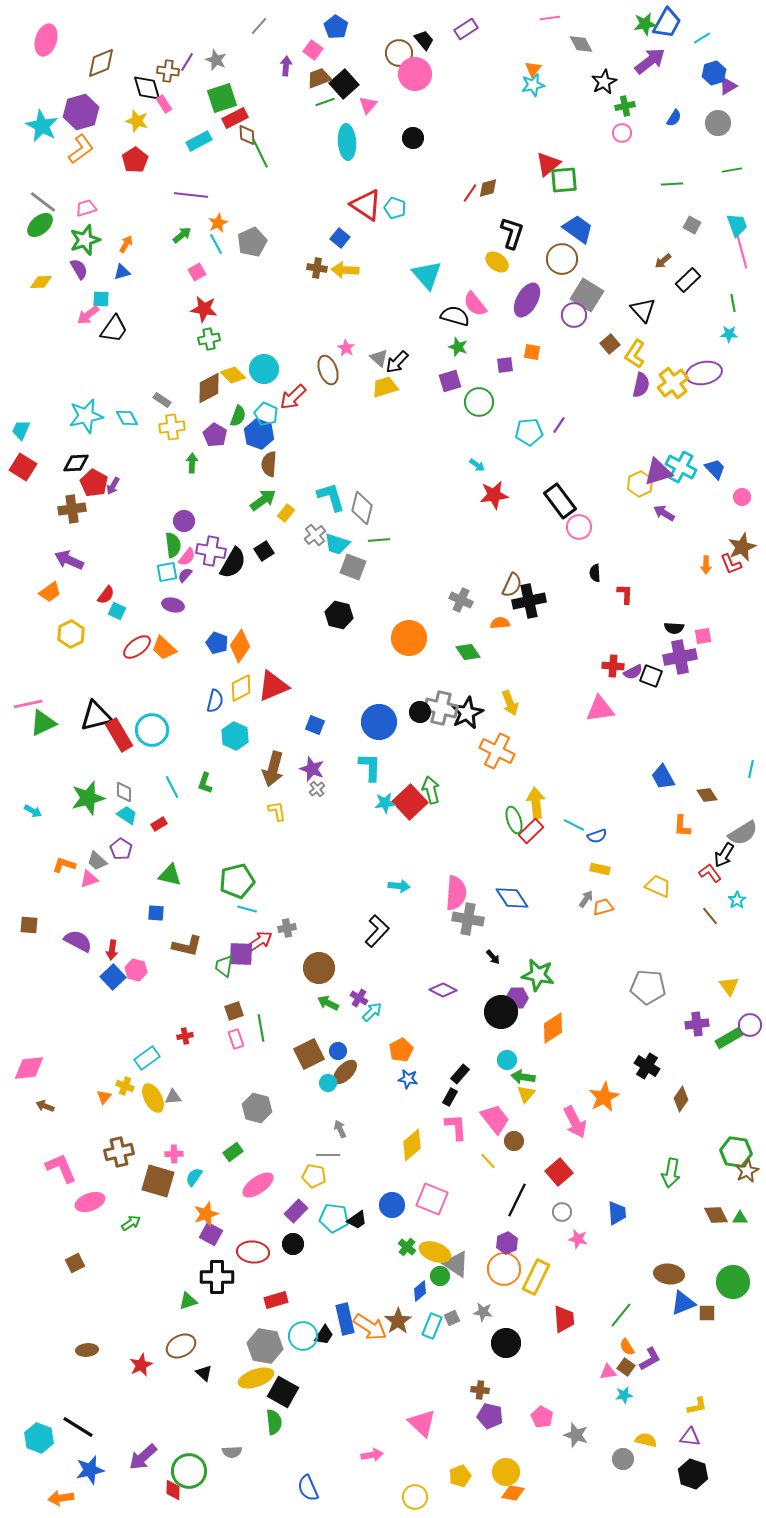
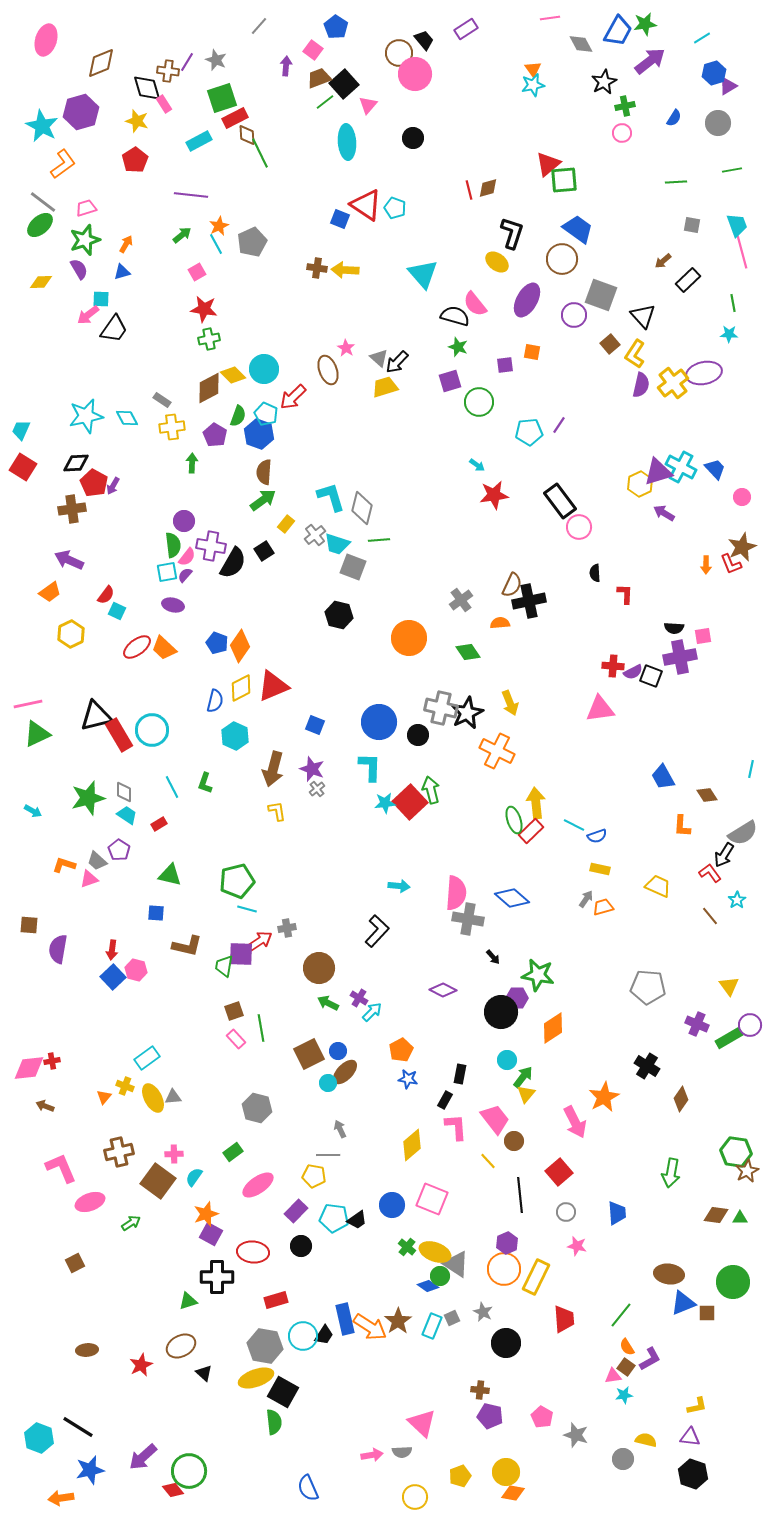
blue trapezoid at (667, 23): moved 49 px left, 8 px down
orange triangle at (533, 69): rotated 12 degrees counterclockwise
green line at (325, 102): rotated 18 degrees counterclockwise
orange L-shape at (81, 149): moved 18 px left, 15 px down
green line at (672, 184): moved 4 px right, 2 px up
red line at (470, 193): moved 1 px left, 3 px up; rotated 48 degrees counterclockwise
orange star at (218, 223): moved 1 px right, 3 px down
gray square at (692, 225): rotated 18 degrees counterclockwise
blue square at (340, 238): moved 19 px up; rotated 18 degrees counterclockwise
cyan triangle at (427, 275): moved 4 px left, 1 px up
gray square at (587, 295): moved 14 px right; rotated 12 degrees counterclockwise
black triangle at (643, 310): moved 6 px down
brown semicircle at (269, 464): moved 5 px left, 8 px down
yellow rectangle at (286, 513): moved 11 px down
purple cross at (211, 551): moved 5 px up
gray cross at (461, 600): rotated 30 degrees clockwise
black circle at (420, 712): moved 2 px left, 23 px down
green triangle at (43, 723): moved 6 px left, 11 px down
purple pentagon at (121, 849): moved 2 px left, 1 px down
blue diamond at (512, 898): rotated 16 degrees counterclockwise
purple semicircle at (78, 941): moved 20 px left, 8 px down; rotated 108 degrees counterclockwise
purple cross at (697, 1024): rotated 30 degrees clockwise
red cross at (185, 1036): moved 133 px left, 25 px down
pink rectangle at (236, 1039): rotated 24 degrees counterclockwise
black rectangle at (460, 1074): rotated 30 degrees counterclockwise
green arrow at (523, 1077): rotated 120 degrees clockwise
black rectangle at (450, 1097): moved 5 px left, 3 px down
brown square at (158, 1181): rotated 20 degrees clockwise
black line at (517, 1200): moved 3 px right, 5 px up; rotated 32 degrees counterclockwise
gray circle at (562, 1212): moved 4 px right
brown diamond at (716, 1215): rotated 55 degrees counterclockwise
pink star at (578, 1239): moved 1 px left, 7 px down
black circle at (293, 1244): moved 8 px right, 2 px down
blue diamond at (420, 1291): moved 8 px right, 5 px up; rotated 75 degrees clockwise
gray star at (483, 1312): rotated 18 degrees clockwise
pink triangle at (608, 1372): moved 5 px right, 4 px down
gray semicircle at (232, 1452): moved 170 px right
red diamond at (173, 1490): rotated 40 degrees counterclockwise
